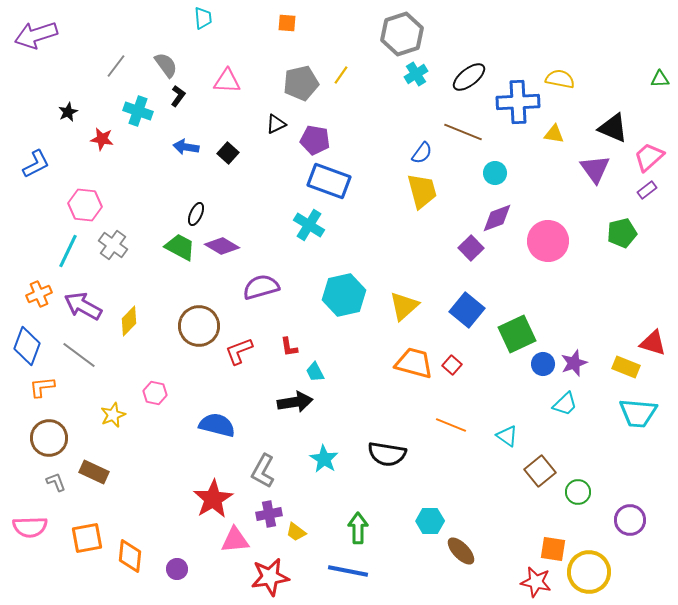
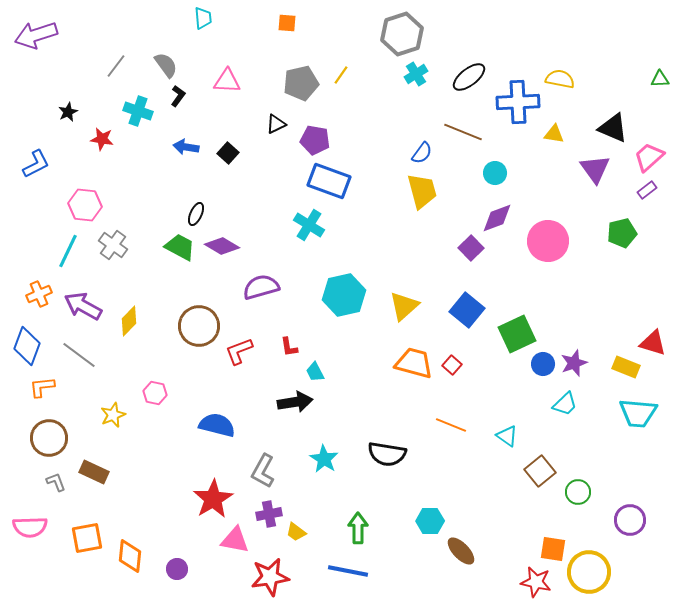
pink triangle at (235, 540): rotated 16 degrees clockwise
